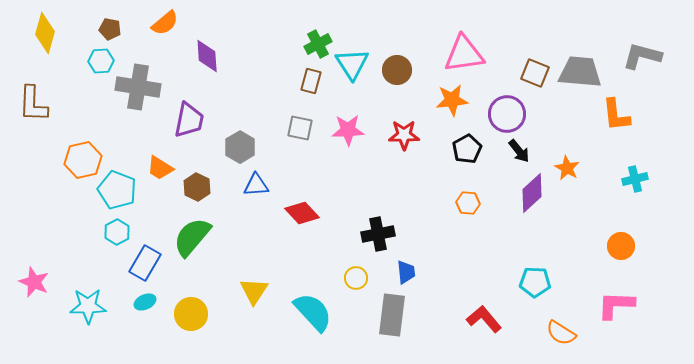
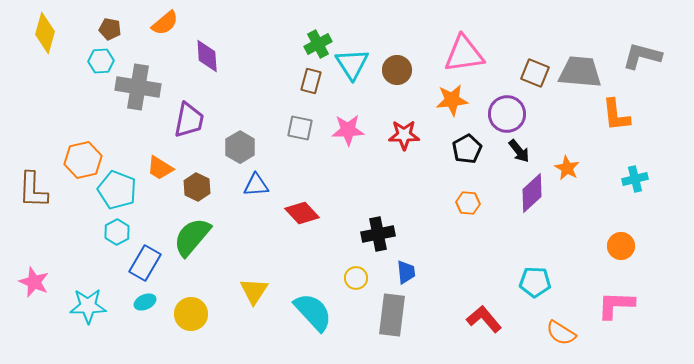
brown L-shape at (33, 104): moved 86 px down
